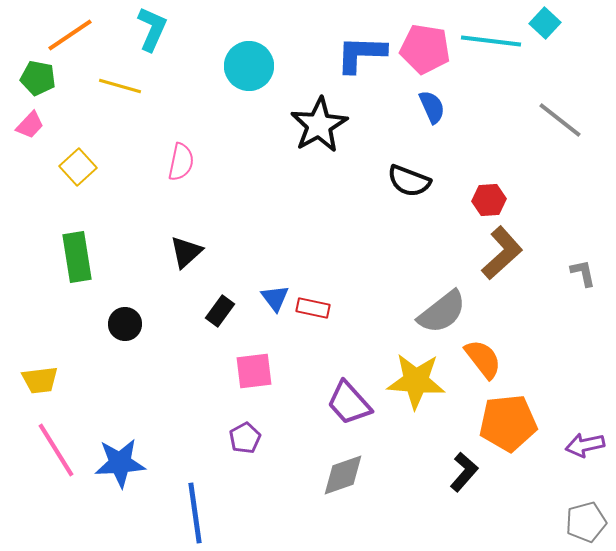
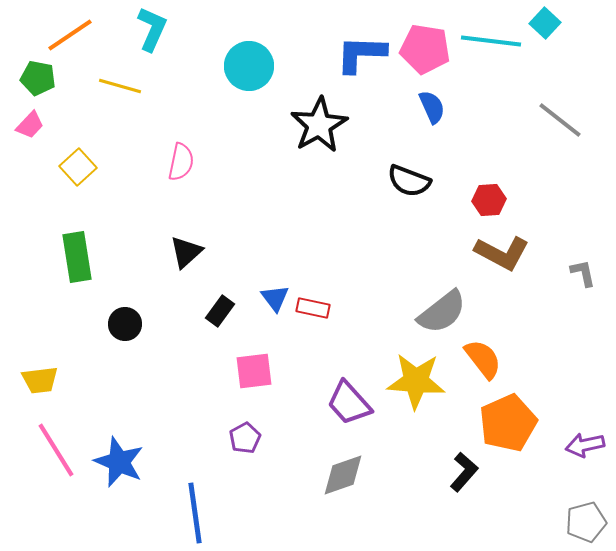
brown L-shape: rotated 70 degrees clockwise
orange pentagon: rotated 18 degrees counterclockwise
blue star: moved 1 px left, 1 px up; rotated 27 degrees clockwise
